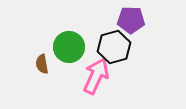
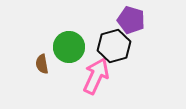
purple pentagon: rotated 16 degrees clockwise
black hexagon: moved 1 px up
